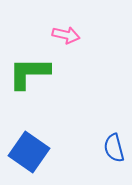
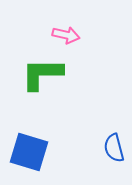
green L-shape: moved 13 px right, 1 px down
blue square: rotated 18 degrees counterclockwise
